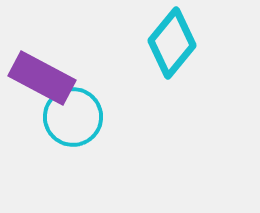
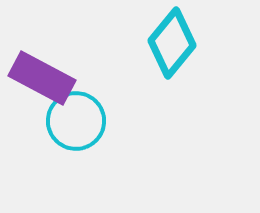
cyan circle: moved 3 px right, 4 px down
